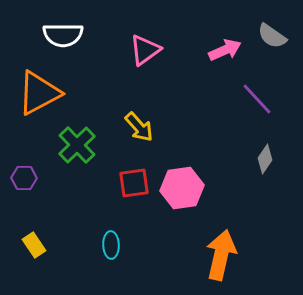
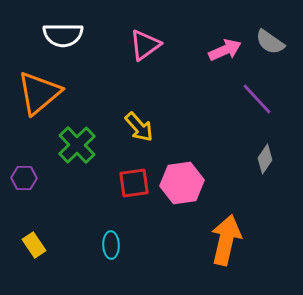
gray semicircle: moved 2 px left, 6 px down
pink triangle: moved 5 px up
orange triangle: rotated 12 degrees counterclockwise
pink hexagon: moved 5 px up
orange arrow: moved 5 px right, 15 px up
